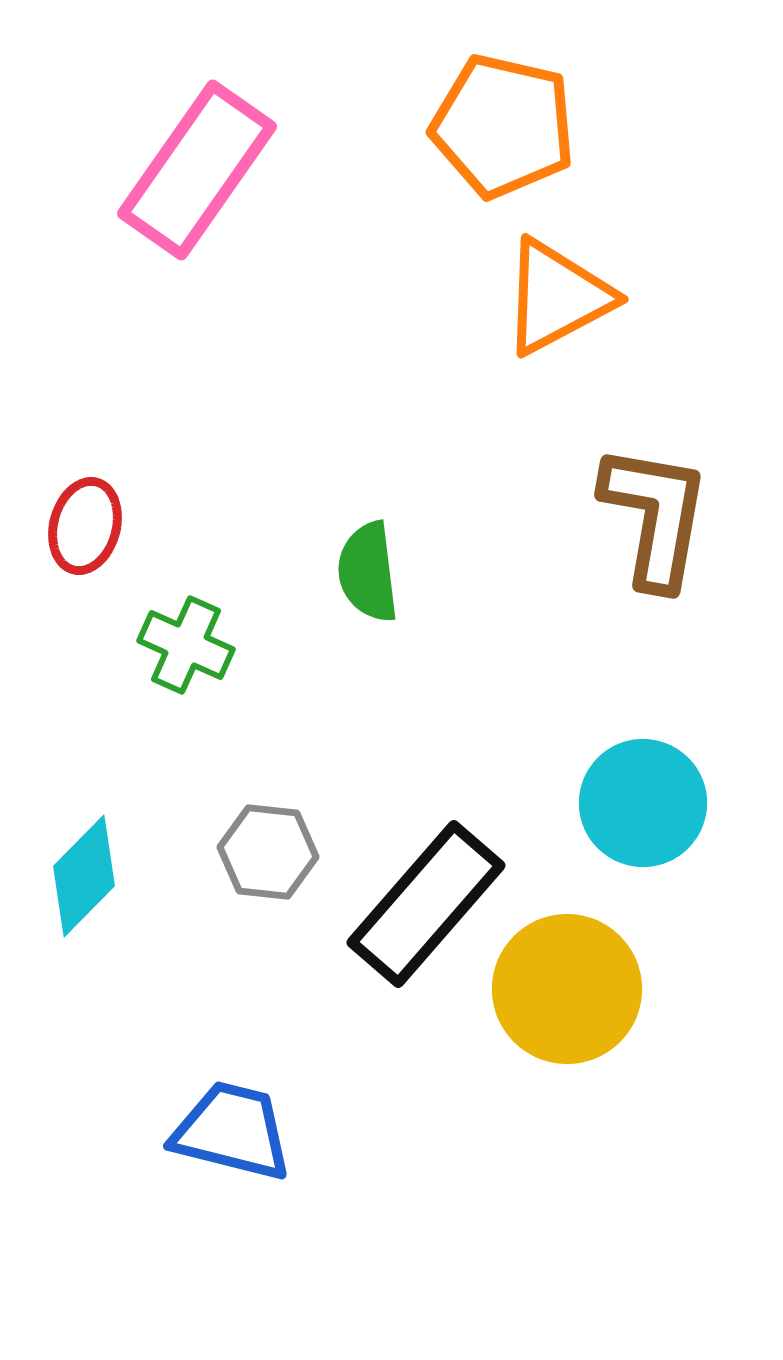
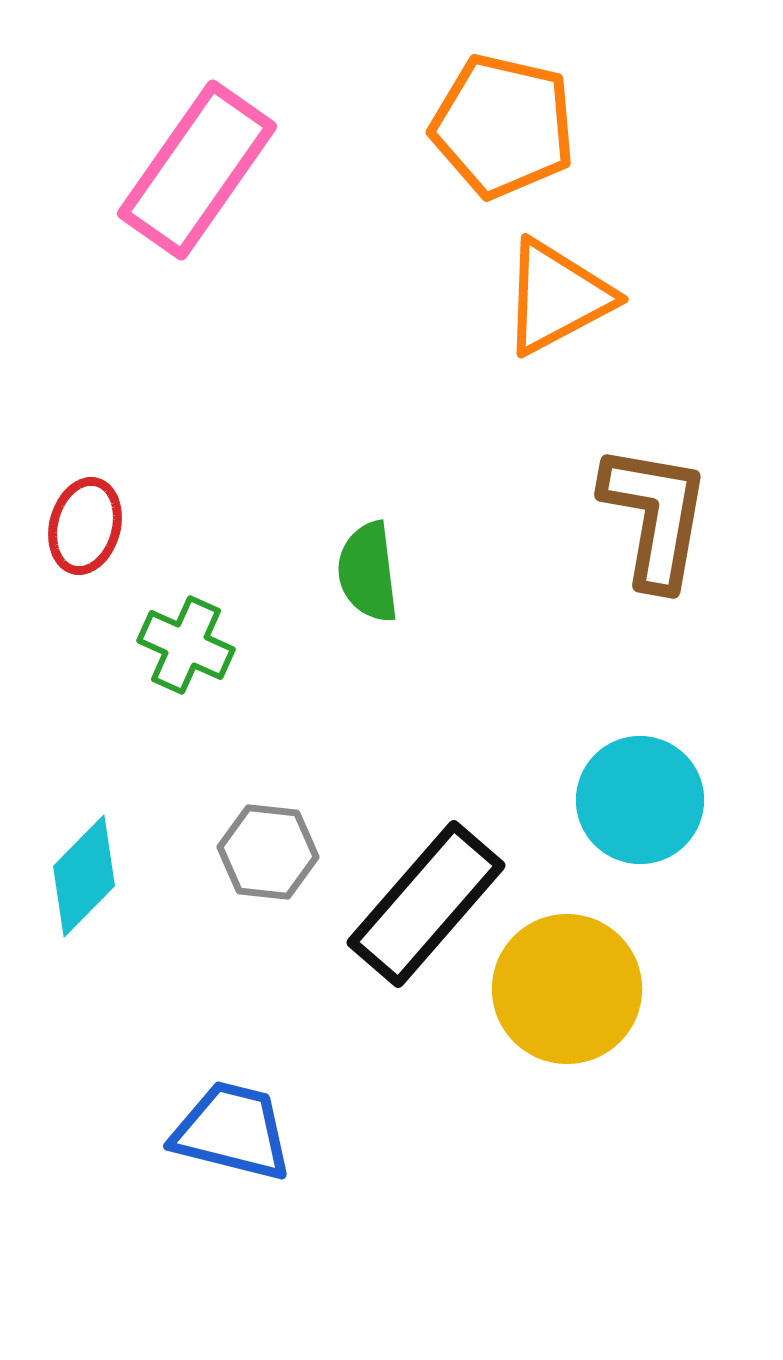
cyan circle: moved 3 px left, 3 px up
